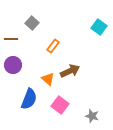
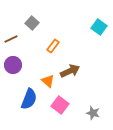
brown line: rotated 24 degrees counterclockwise
orange triangle: moved 2 px down
gray star: moved 1 px right, 3 px up
